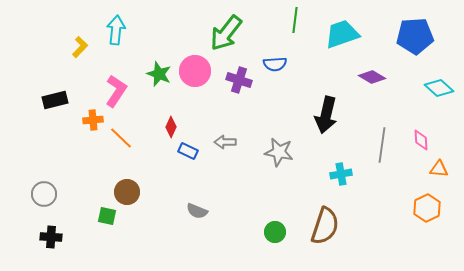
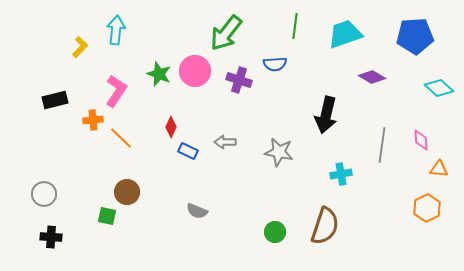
green line: moved 6 px down
cyan trapezoid: moved 3 px right
